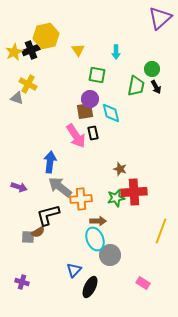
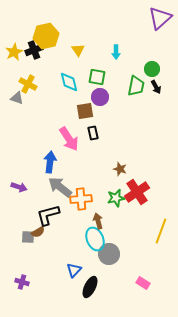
black cross: moved 3 px right
green square: moved 2 px down
purple circle: moved 10 px right, 2 px up
cyan diamond: moved 42 px left, 31 px up
pink arrow: moved 7 px left, 3 px down
red cross: moved 3 px right; rotated 30 degrees counterclockwise
brown arrow: rotated 105 degrees counterclockwise
gray circle: moved 1 px left, 1 px up
